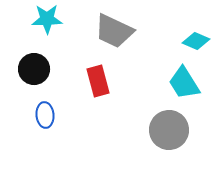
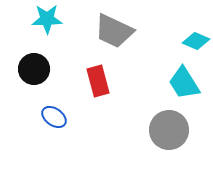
blue ellipse: moved 9 px right, 2 px down; rotated 50 degrees counterclockwise
